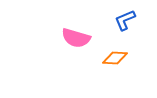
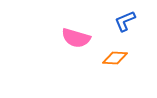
blue L-shape: moved 1 px down
